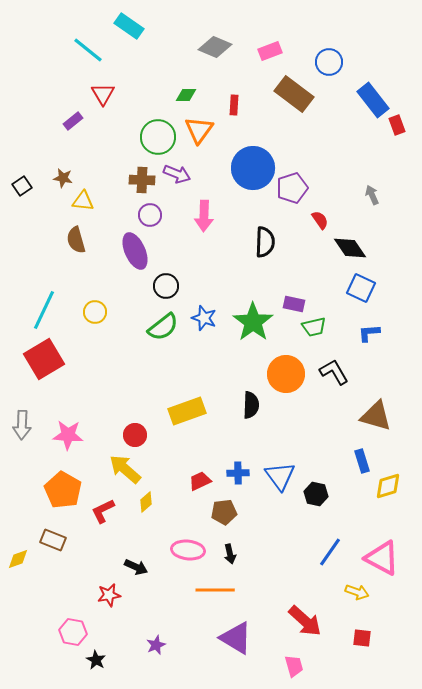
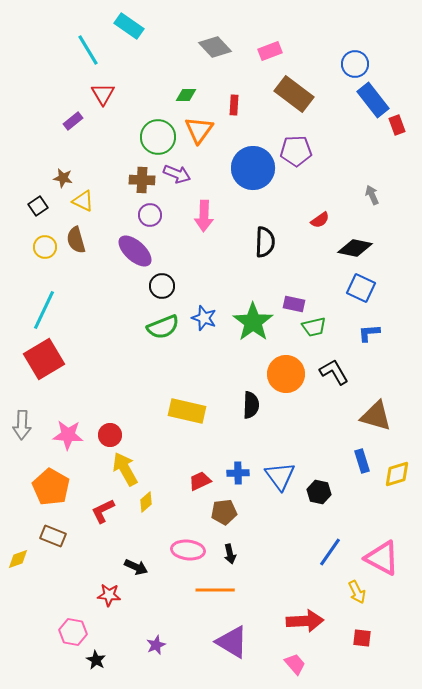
gray diamond at (215, 47): rotated 24 degrees clockwise
cyan line at (88, 50): rotated 20 degrees clockwise
blue circle at (329, 62): moved 26 px right, 2 px down
black square at (22, 186): moved 16 px right, 20 px down
purple pentagon at (292, 188): moved 4 px right, 37 px up; rotated 16 degrees clockwise
yellow triangle at (83, 201): rotated 20 degrees clockwise
red semicircle at (320, 220): rotated 90 degrees clockwise
black diamond at (350, 248): moved 5 px right; rotated 44 degrees counterclockwise
purple ellipse at (135, 251): rotated 24 degrees counterclockwise
black circle at (166, 286): moved 4 px left
yellow circle at (95, 312): moved 50 px left, 65 px up
green semicircle at (163, 327): rotated 16 degrees clockwise
yellow rectangle at (187, 411): rotated 33 degrees clockwise
red circle at (135, 435): moved 25 px left
yellow arrow at (125, 469): rotated 20 degrees clockwise
yellow diamond at (388, 486): moved 9 px right, 12 px up
orange pentagon at (63, 490): moved 12 px left, 3 px up
black hexagon at (316, 494): moved 3 px right, 2 px up
brown rectangle at (53, 540): moved 4 px up
yellow arrow at (357, 592): rotated 45 degrees clockwise
red star at (109, 595): rotated 15 degrees clockwise
red arrow at (305, 621): rotated 45 degrees counterclockwise
purple triangle at (236, 638): moved 4 px left, 4 px down
pink trapezoid at (294, 666): moved 1 px right, 2 px up; rotated 25 degrees counterclockwise
